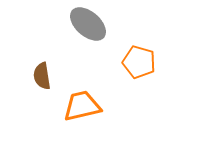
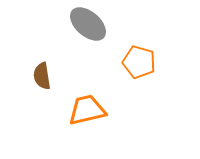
orange trapezoid: moved 5 px right, 4 px down
